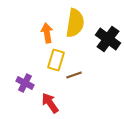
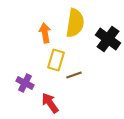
orange arrow: moved 2 px left
